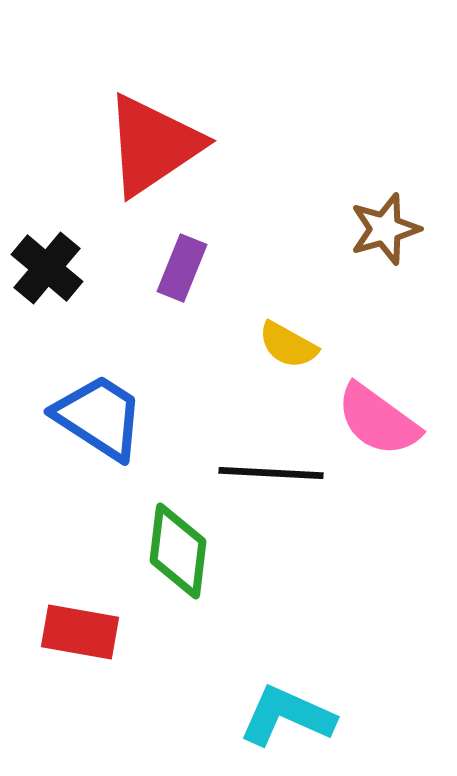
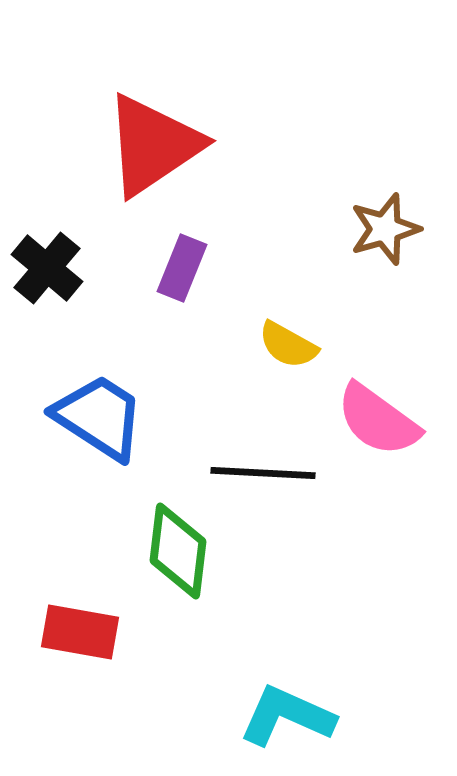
black line: moved 8 px left
